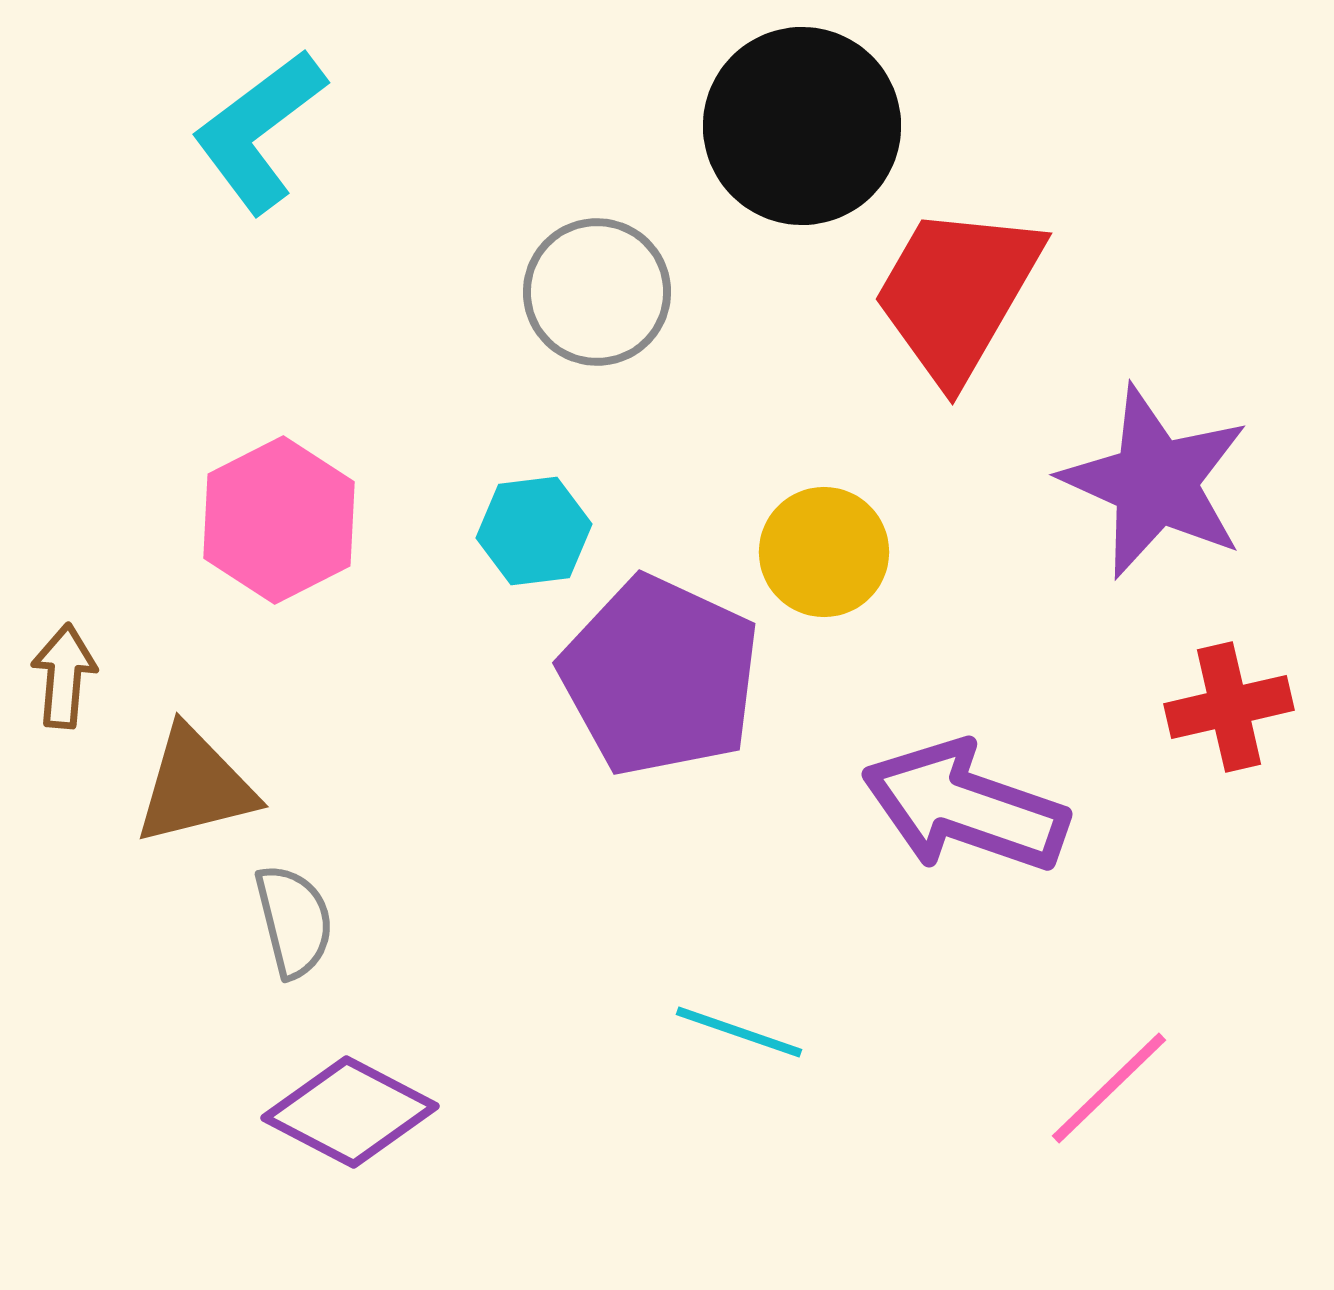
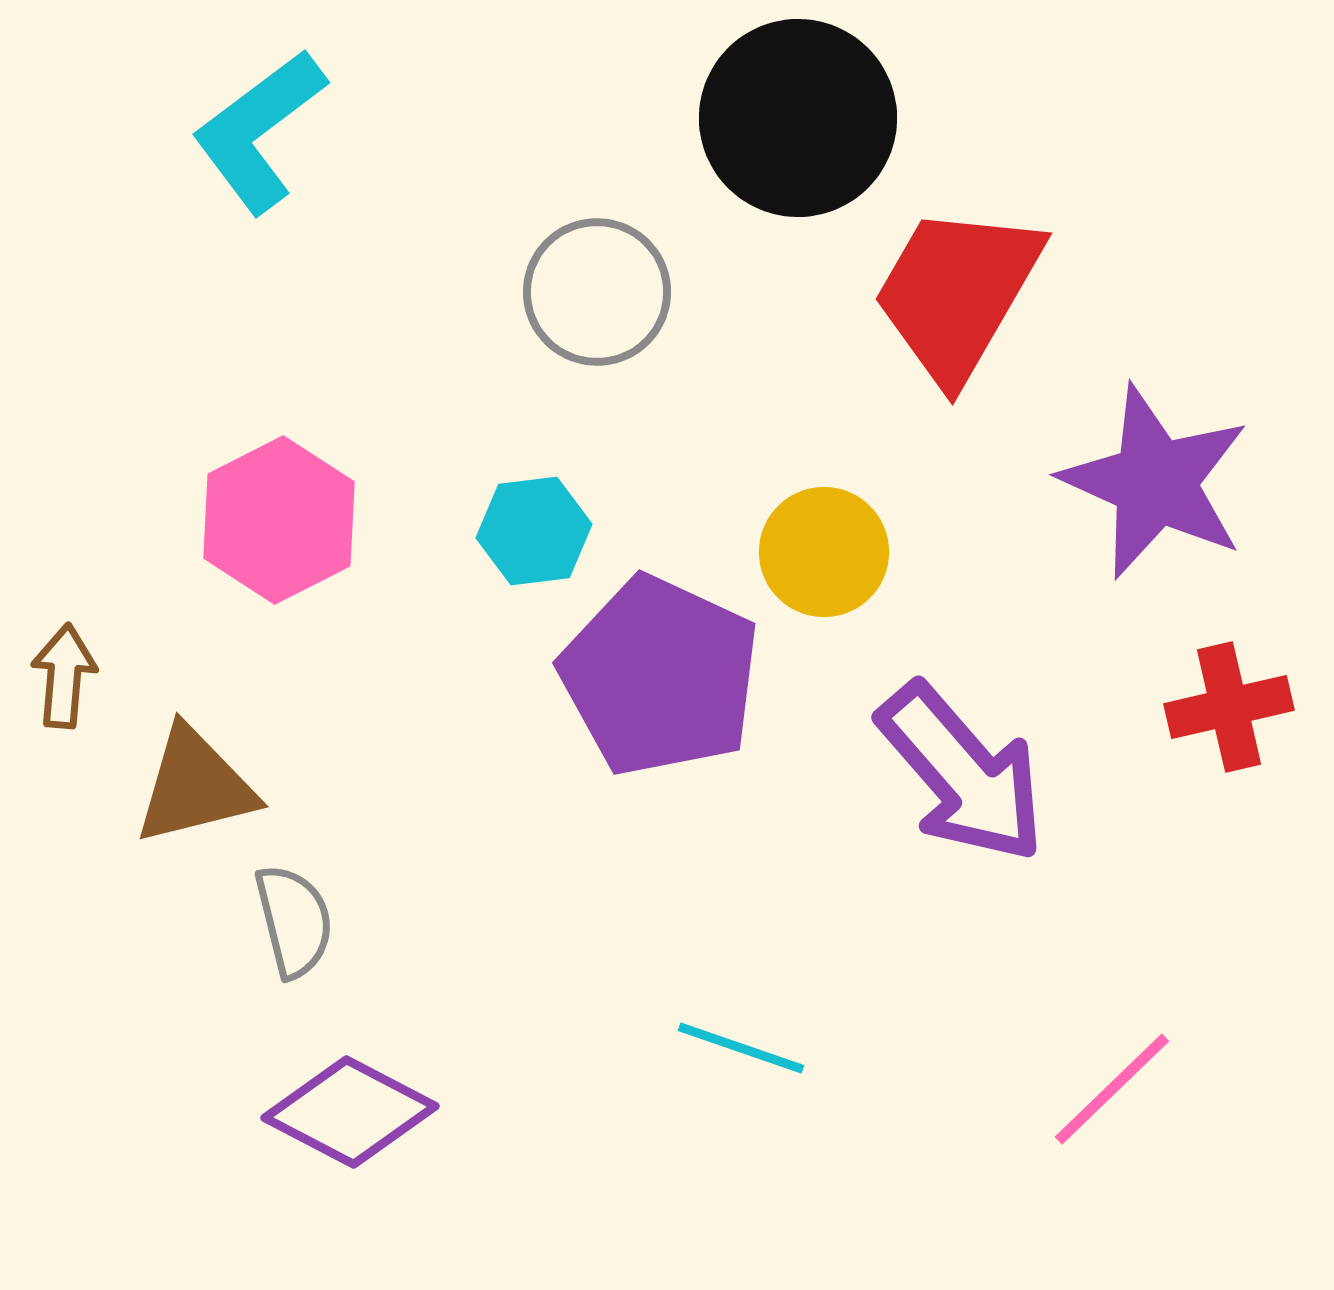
black circle: moved 4 px left, 8 px up
purple arrow: moved 3 px left, 34 px up; rotated 150 degrees counterclockwise
cyan line: moved 2 px right, 16 px down
pink line: moved 3 px right, 1 px down
